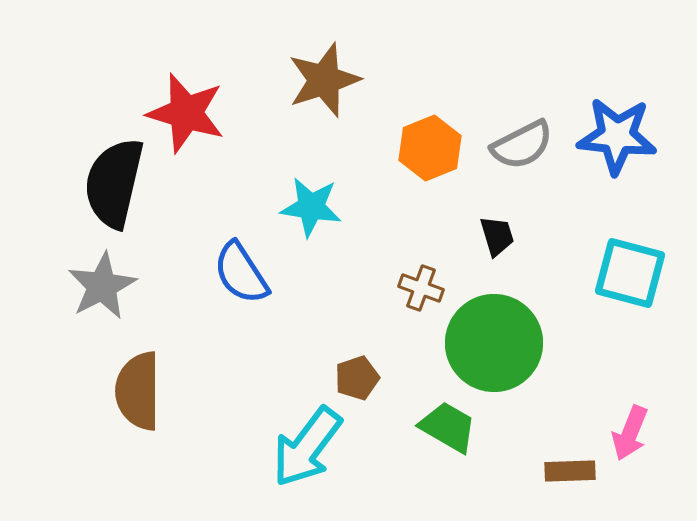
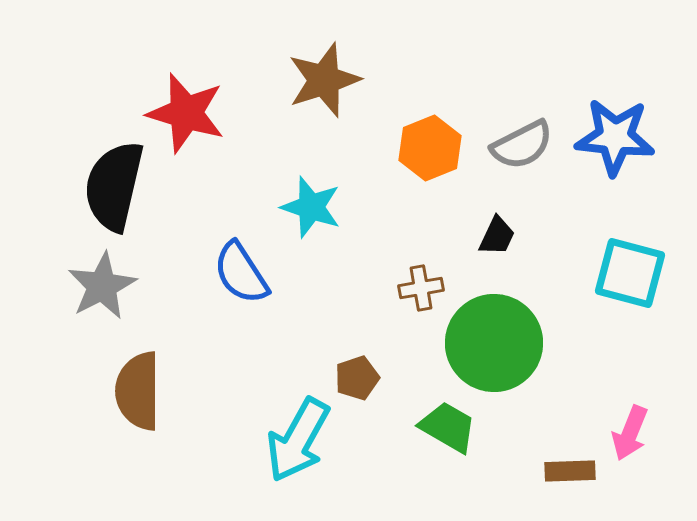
blue star: moved 2 px left, 1 px down
black semicircle: moved 3 px down
cyan star: rotated 10 degrees clockwise
black trapezoid: rotated 42 degrees clockwise
brown cross: rotated 30 degrees counterclockwise
cyan arrow: moved 9 px left, 7 px up; rotated 8 degrees counterclockwise
